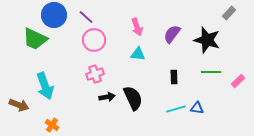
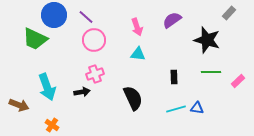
purple semicircle: moved 14 px up; rotated 18 degrees clockwise
cyan arrow: moved 2 px right, 1 px down
black arrow: moved 25 px left, 5 px up
